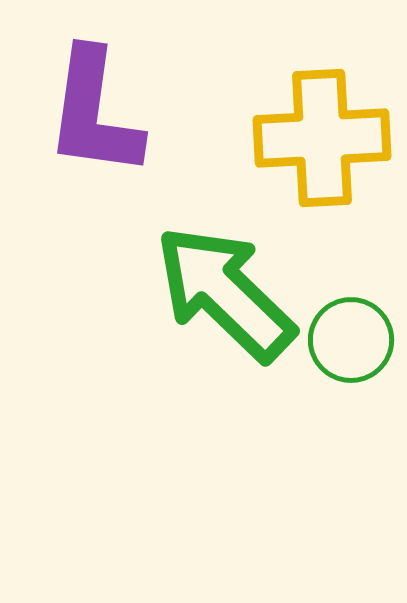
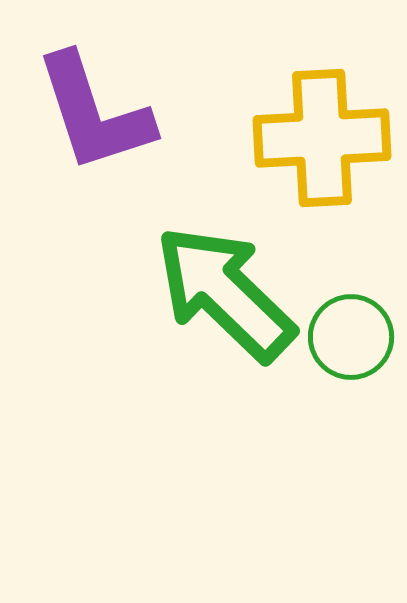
purple L-shape: rotated 26 degrees counterclockwise
green circle: moved 3 px up
